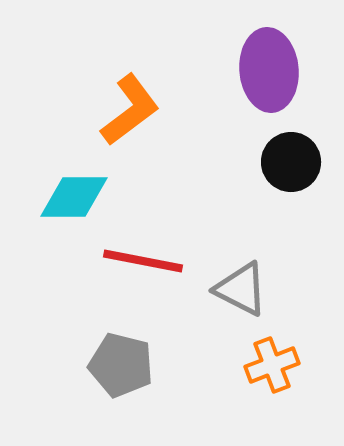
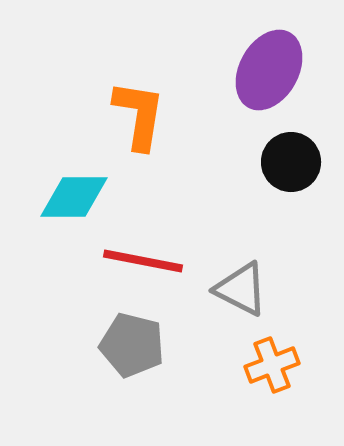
purple ellipse: rotated 34 degrees clockwise
orange L-shape: moved 9 px right, 5 px down; rotated 44 degrees counterclockwise
gray pentagon: moved 11 px right, 20 px up
